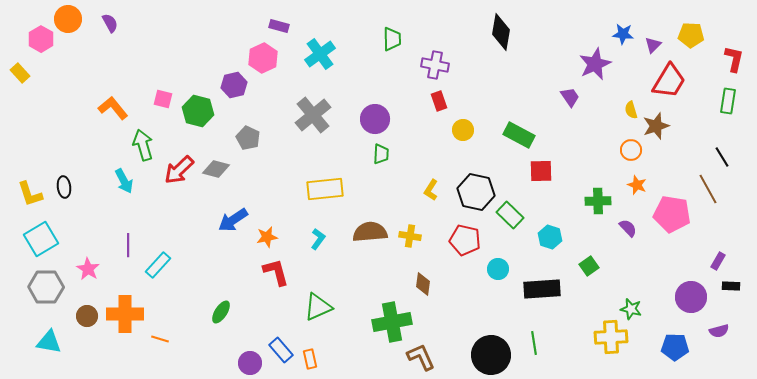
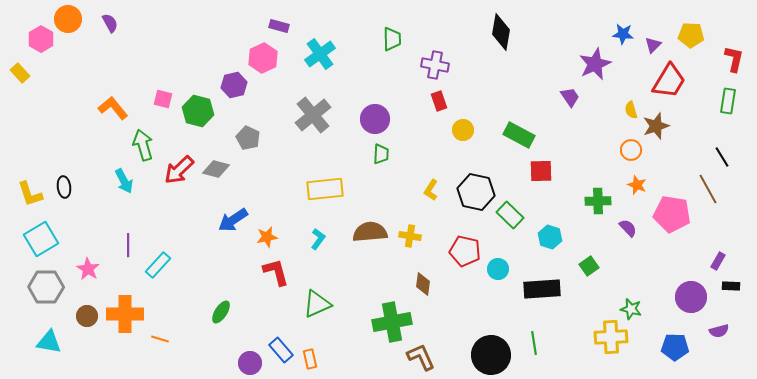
red pentagon at (465, 240): moved 11 px down
green triangle at (318, 307): moved 1 px left, 3 px up
